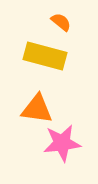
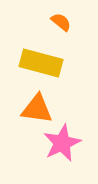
yellow rectangle: moved 4 px left, 7 px down
pink star: rotated 18 degrees counterclockwise
